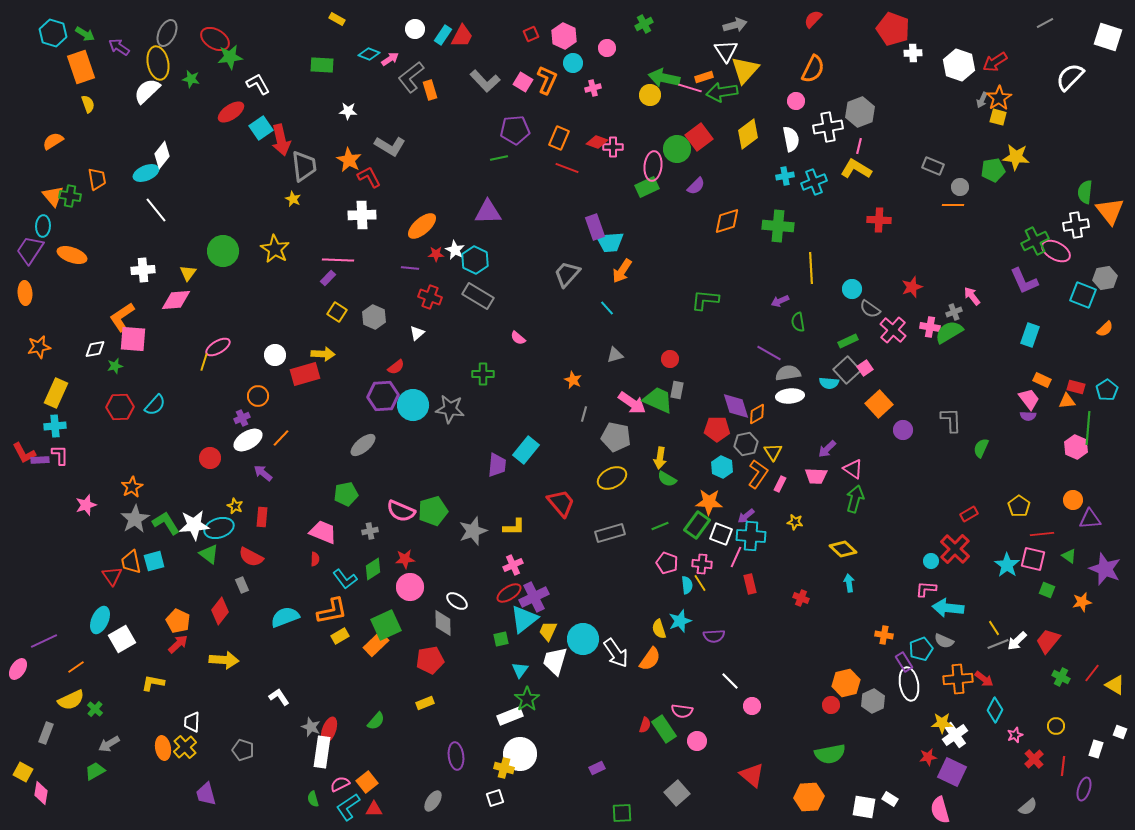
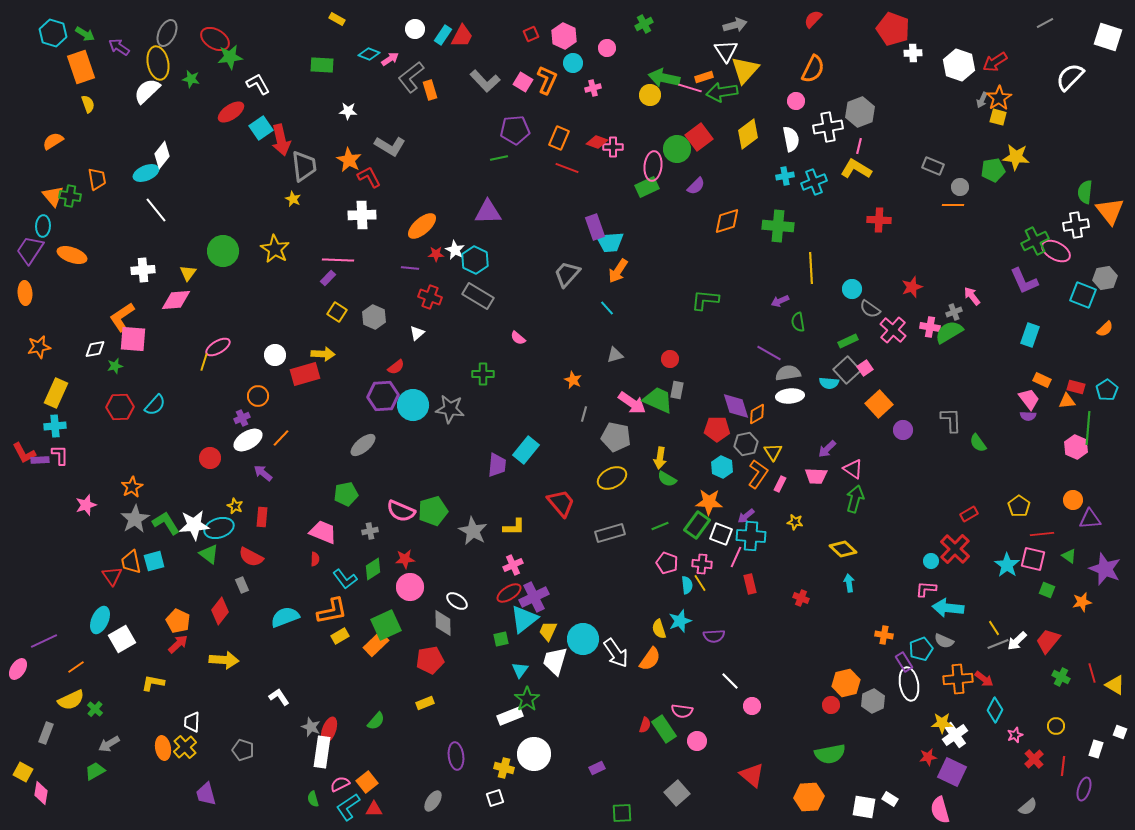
orange arrow at (622, 271): moved 4 px left
green semicircle at (981, 448): moved 3 px left, 5 px up; rotated 60 degrees counterclockwise
gray star at (473, 531): rotated 24 degrees counterclockwise
red line at (1092, 673): rotated 54 degrees counterclockwise
white circle at (520, 754): moved 14 px right
